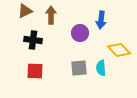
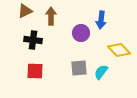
brown arrow: moved 1 px down
purple circle: moved 1 px right
cyan semicircle: moved 4 px down; rotated 42 degrees clockwise
